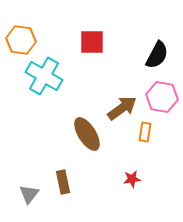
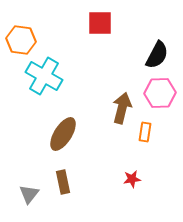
red square: moved 8 px right, 19 px up
pink hexagon: moved 2 px left, 4 px up; rotated 12 degrees counterclockwise
brown arrow: rotated 40 degrees counterclockwise
brown ellipse: moved 24 px left; rotated 64 degrees clockwise
